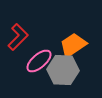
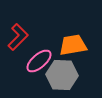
orange trapezoid: rotated 24 degrees clockwise
gray hexagon: moved 1 px left, 5 px down
